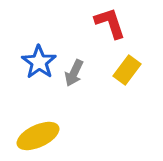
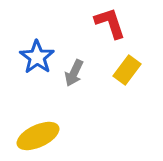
blue star: moved 2 px left, 5 px up
